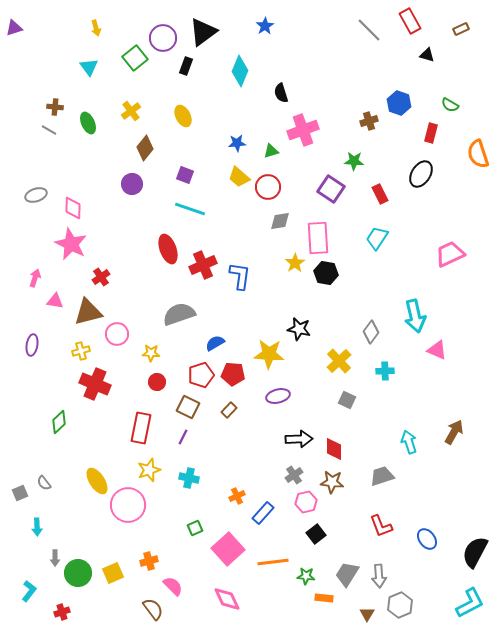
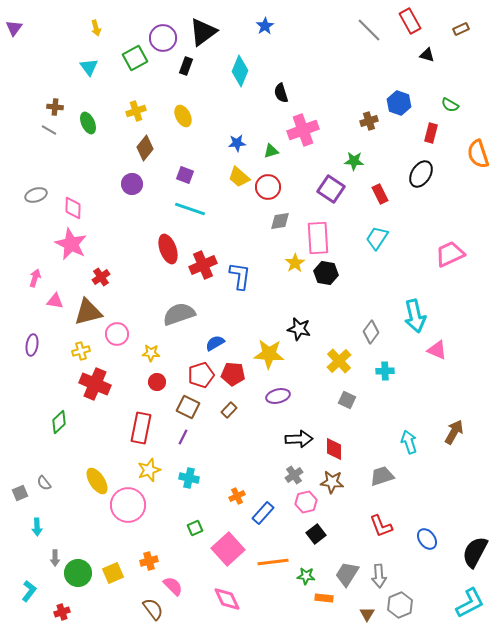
purple triangle at (14, 28): rotated 36 degrees counterclockwise
green square at (135, 58): rotated 10 degrees clockwise
yellow cross at (131, 111): moved 5 px right; rotated 18 degrees clockwise
